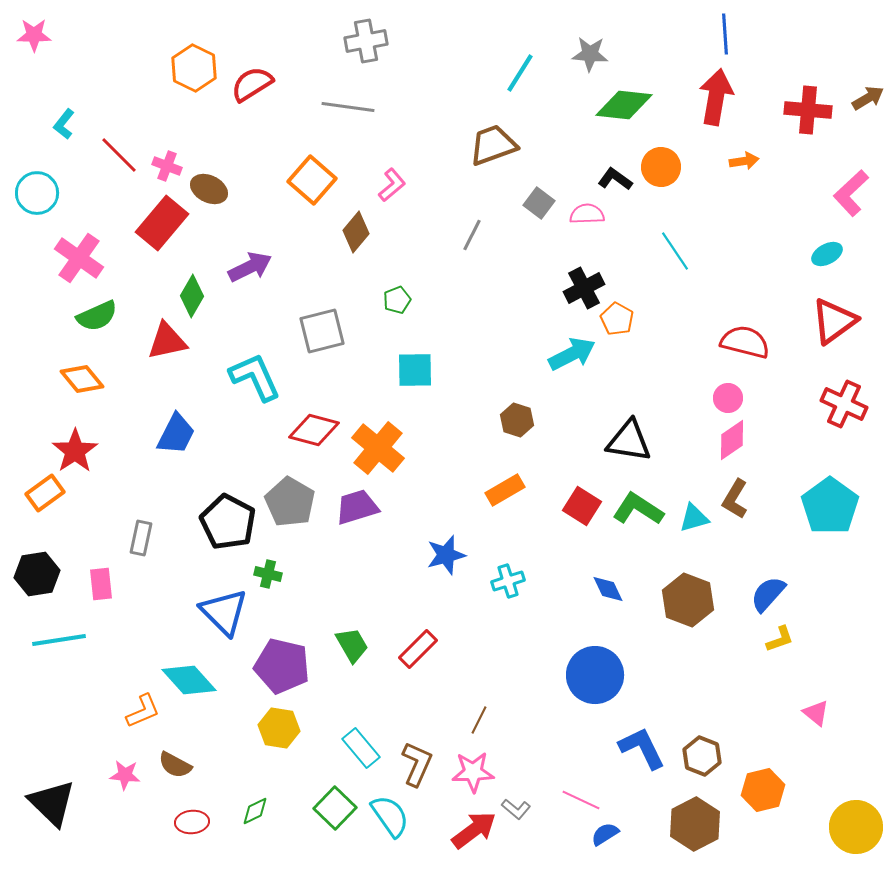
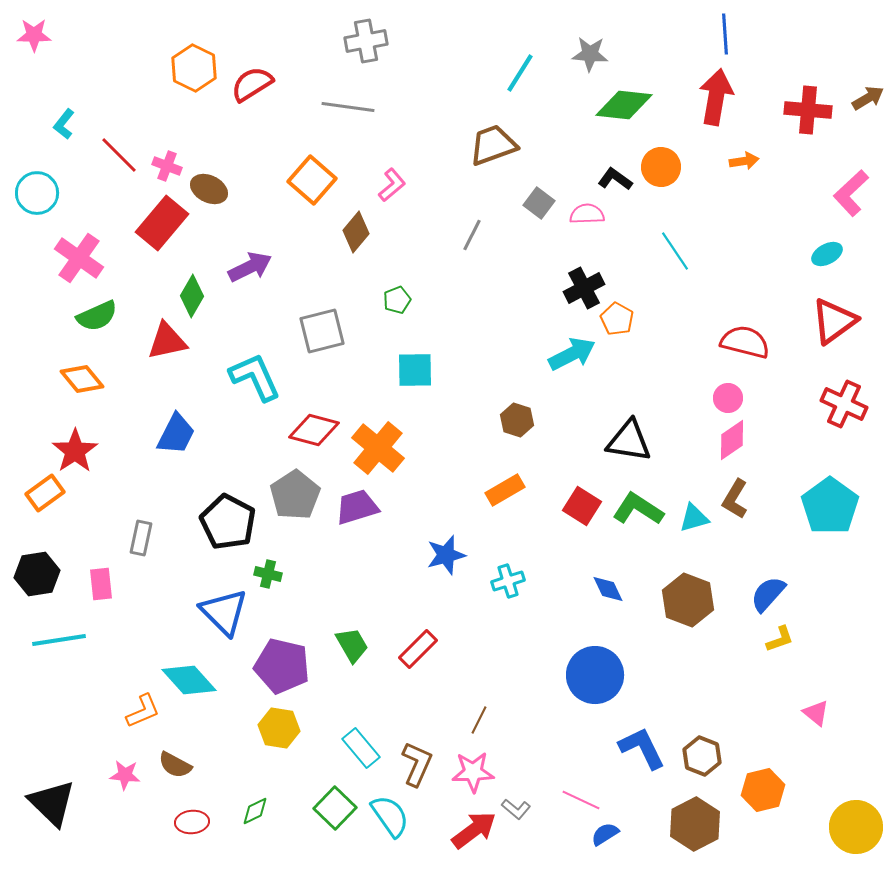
gray pentagon at (290, 502): moved 5 px right, 7 px up; rotated 9 degrees clockwise
